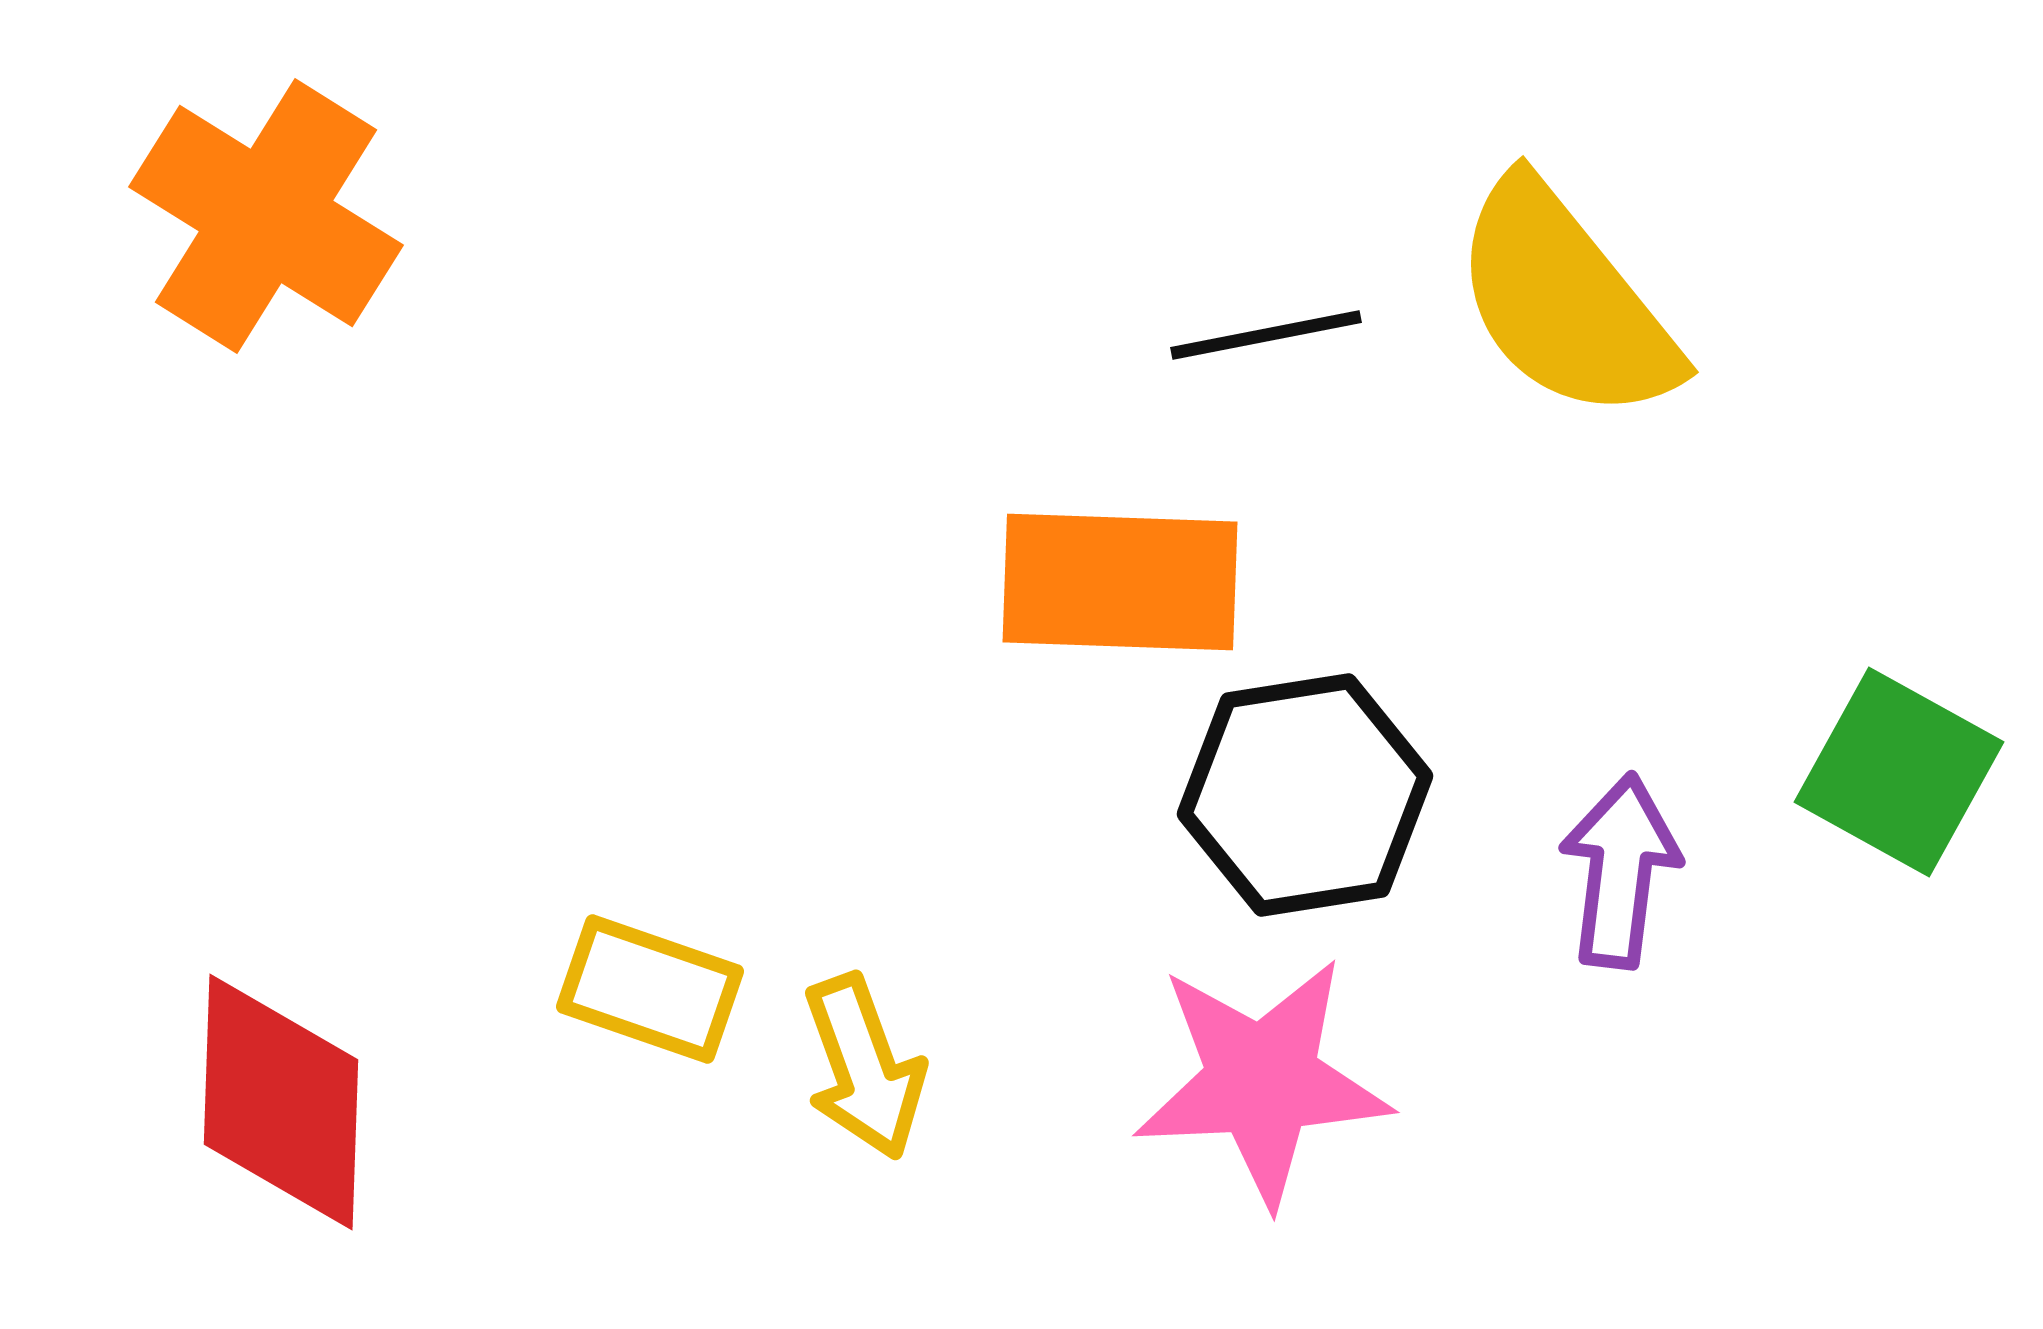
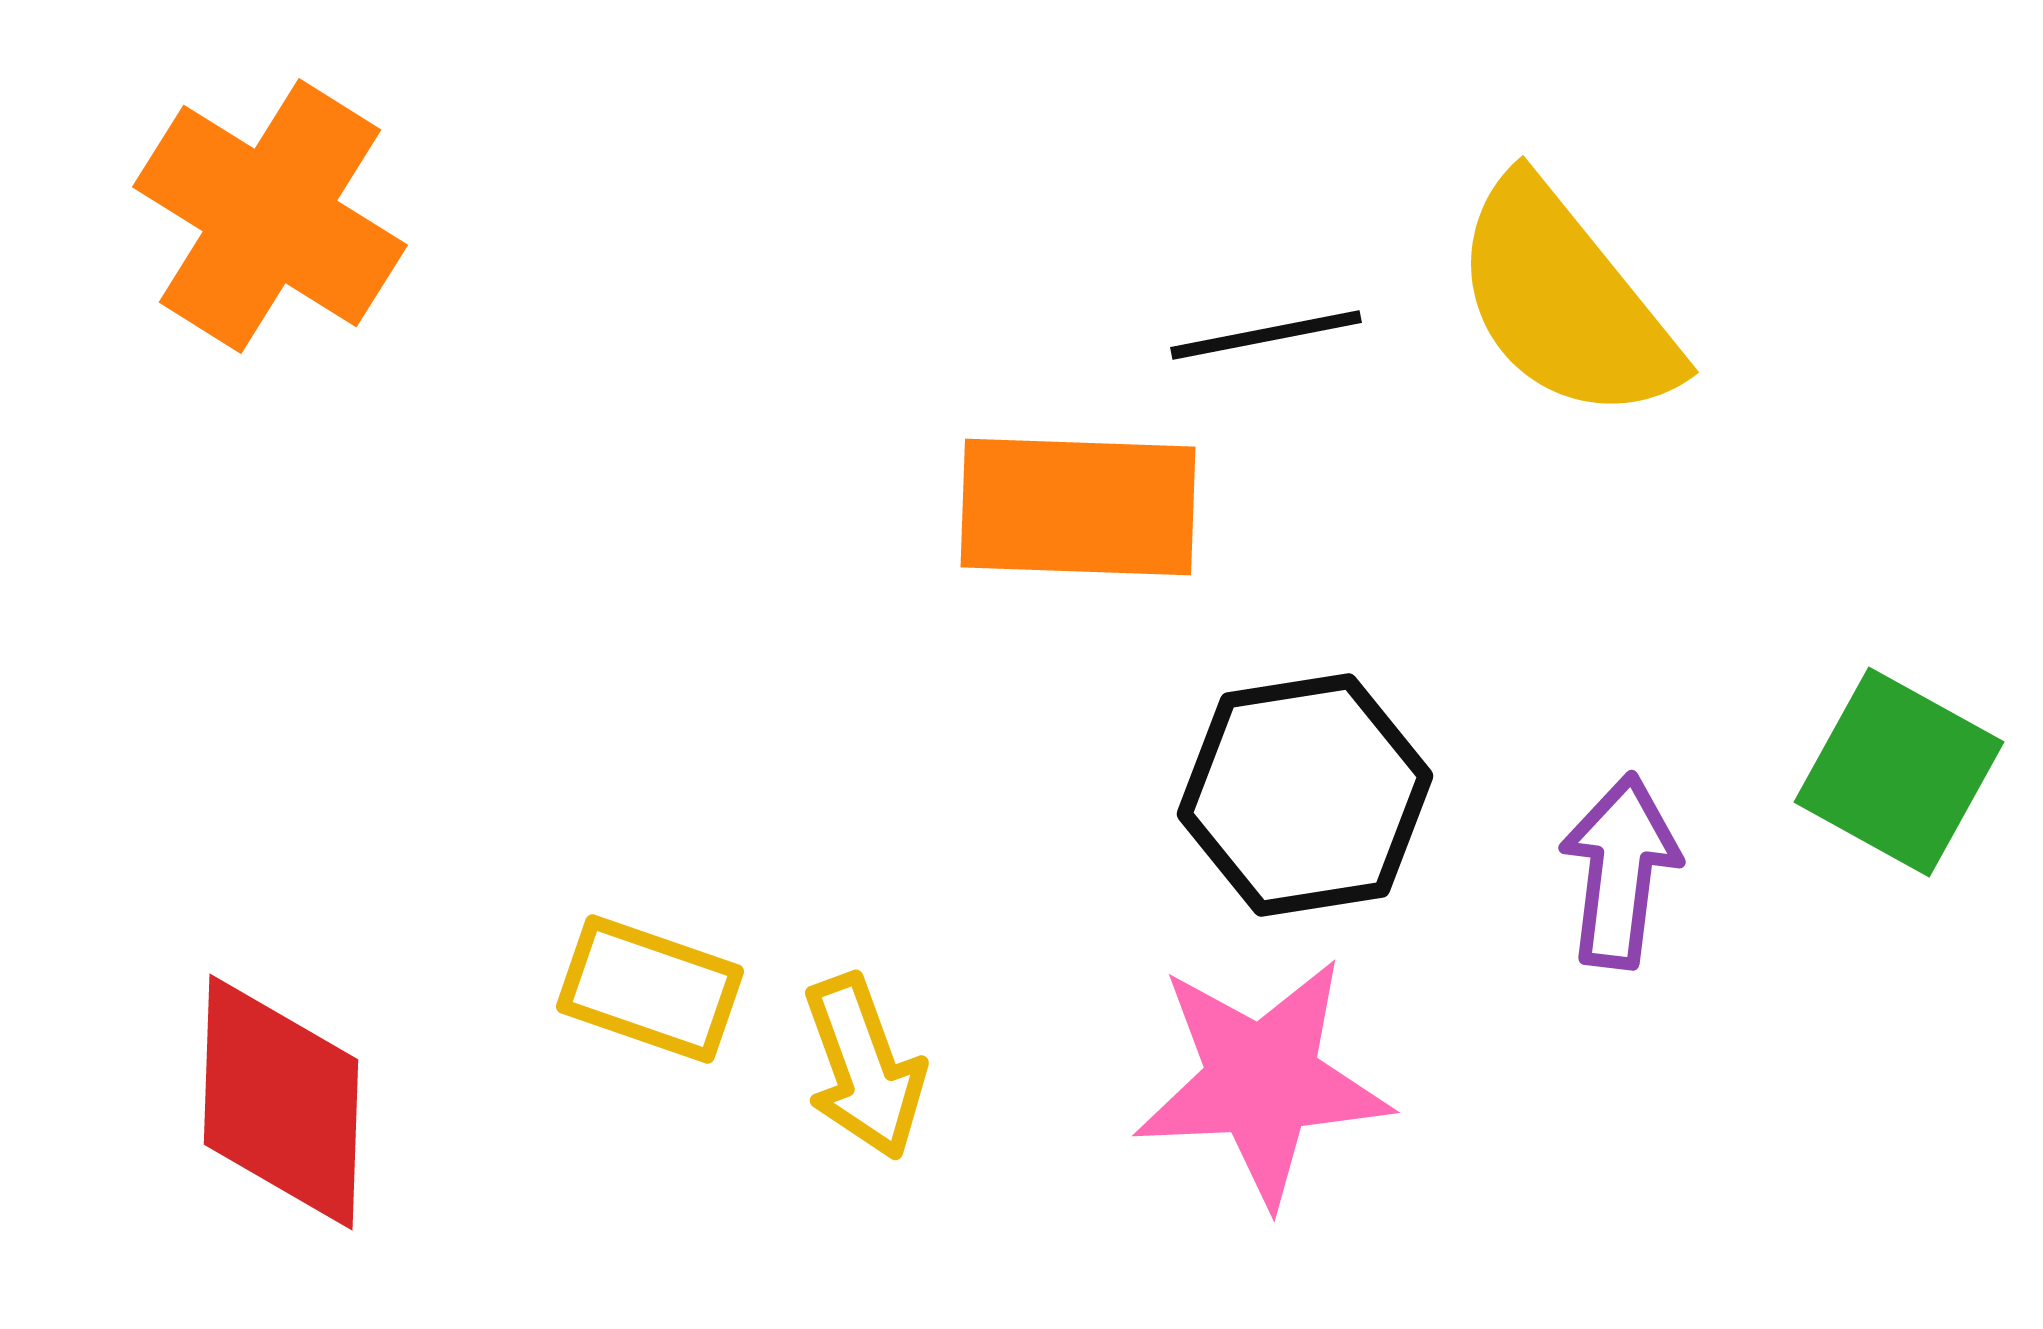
orange cross: moved 4 px right
orange rectangle: moved 42 px left, 75 px up
